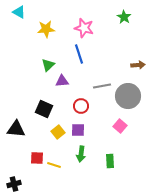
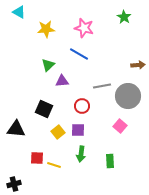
blue line: rotated 42 degrees counterclockwise
red circle: moved 1 px right
